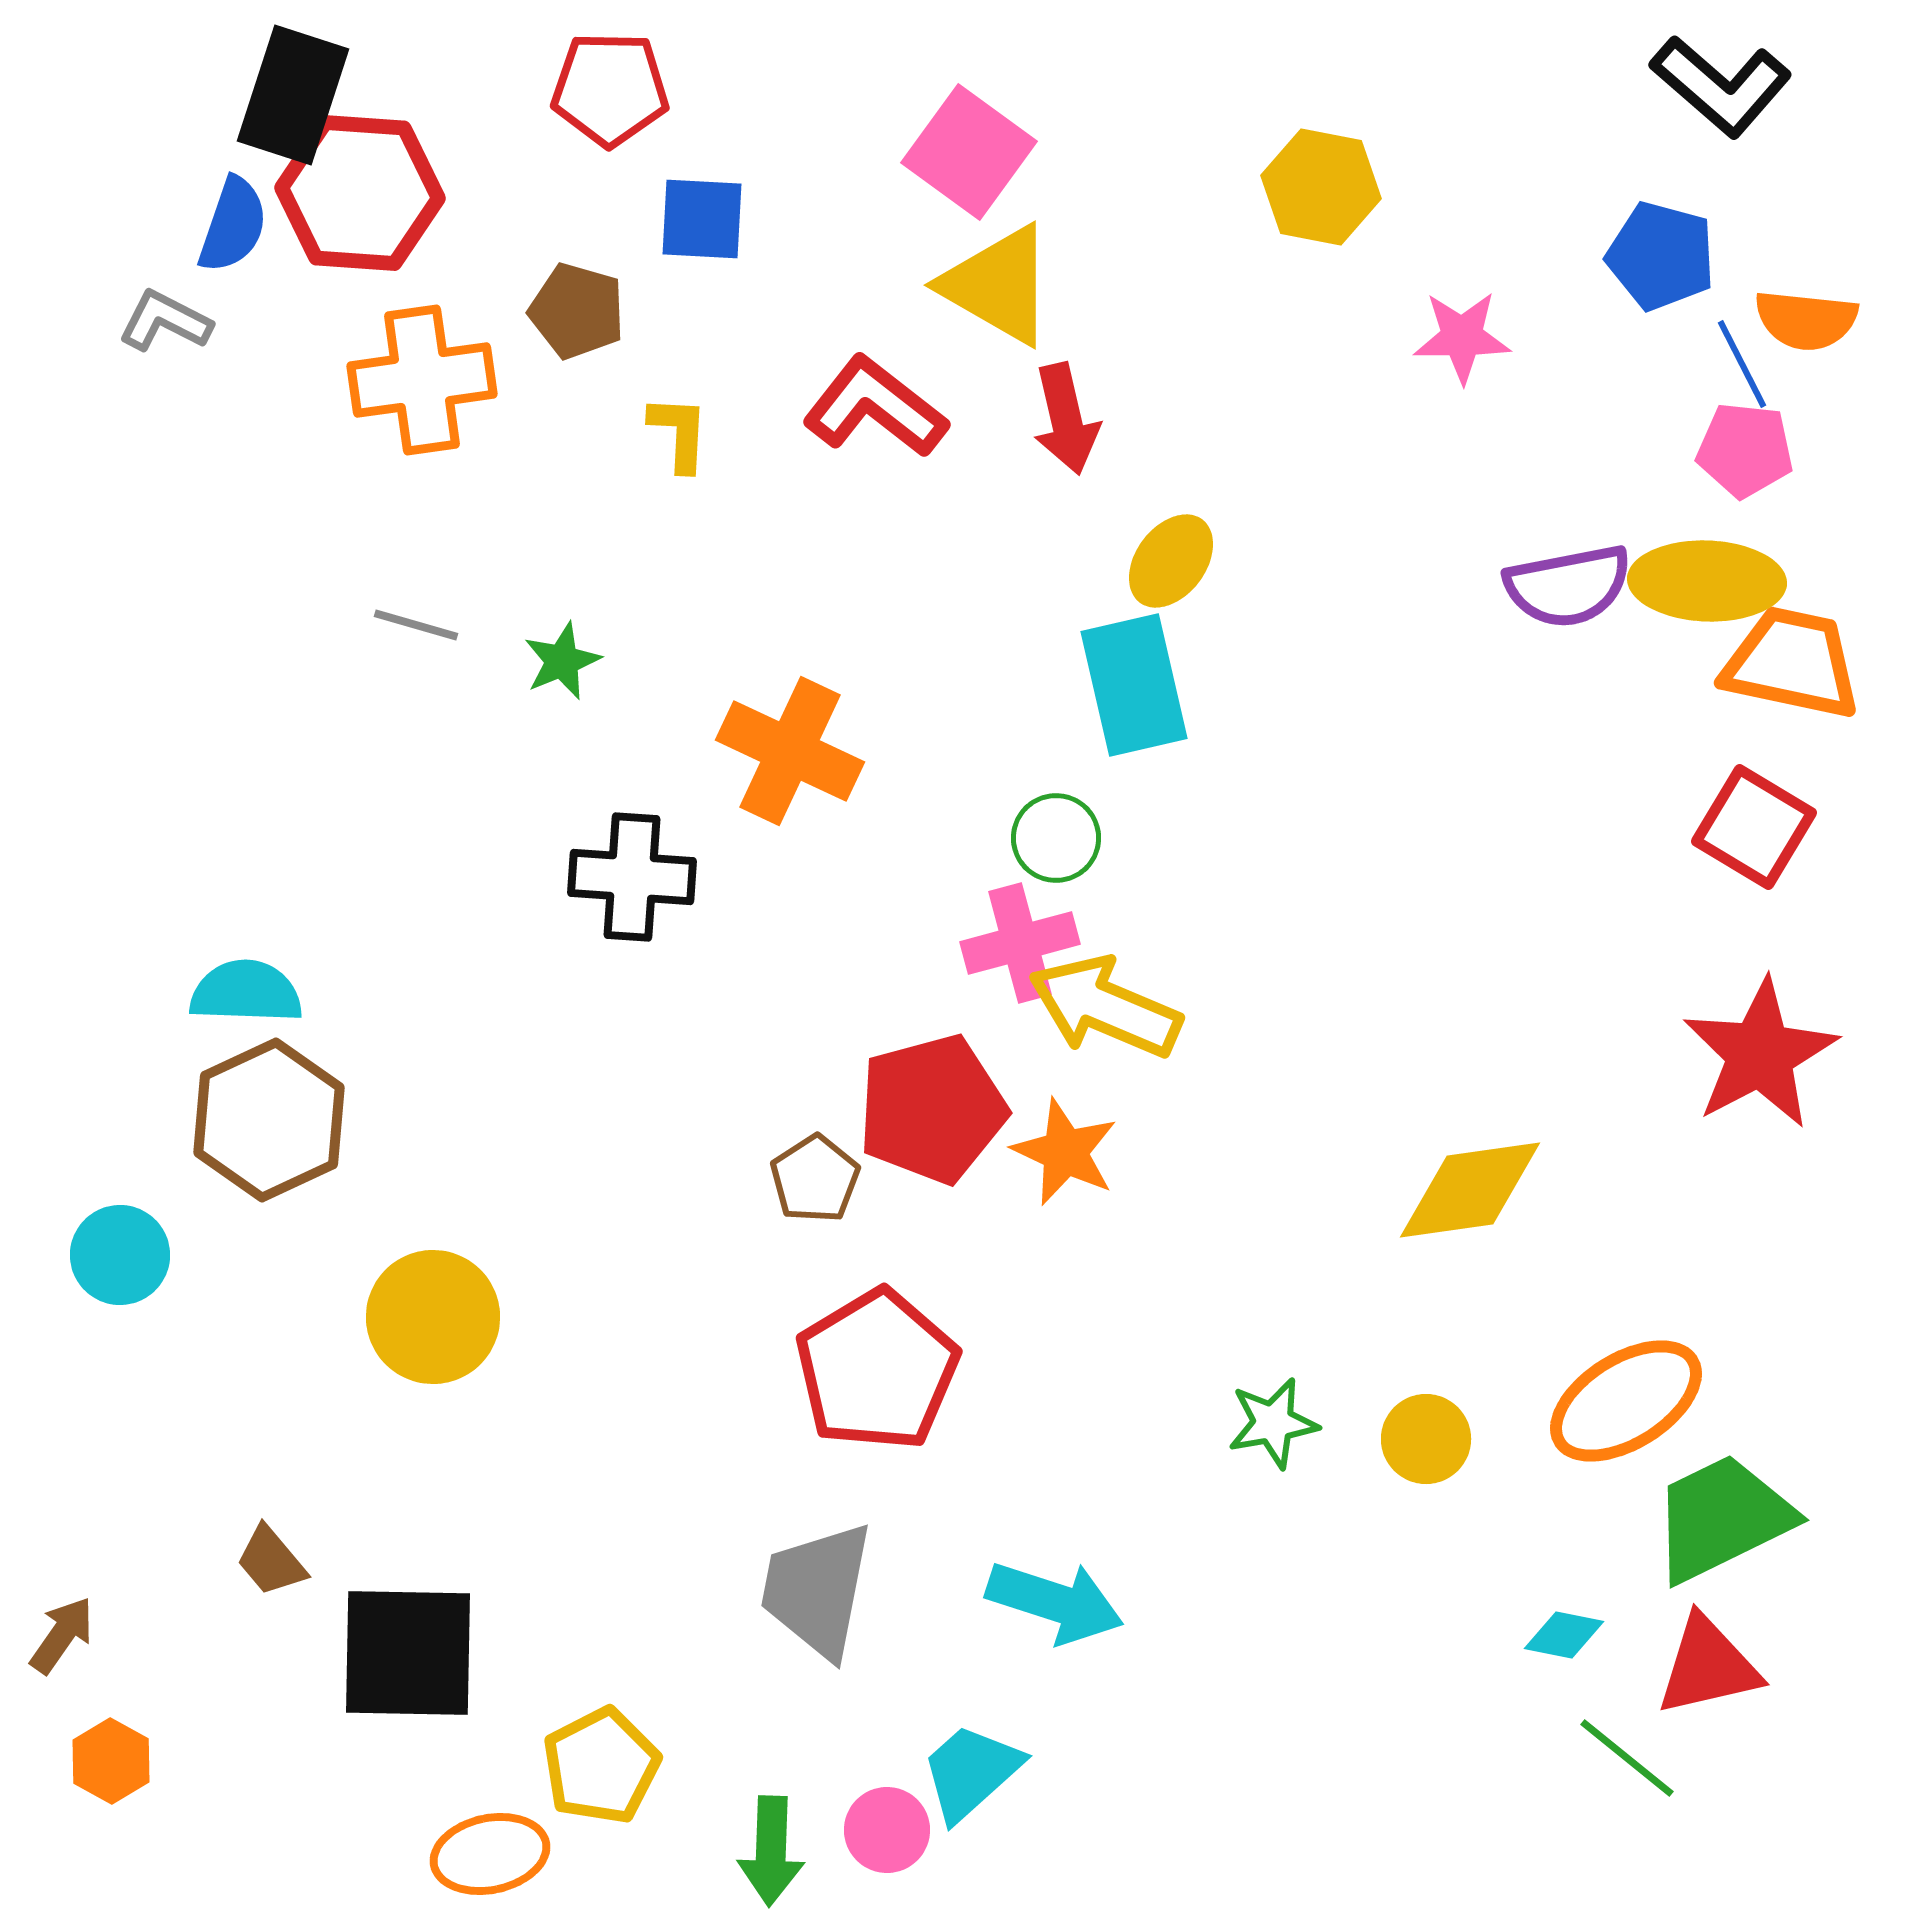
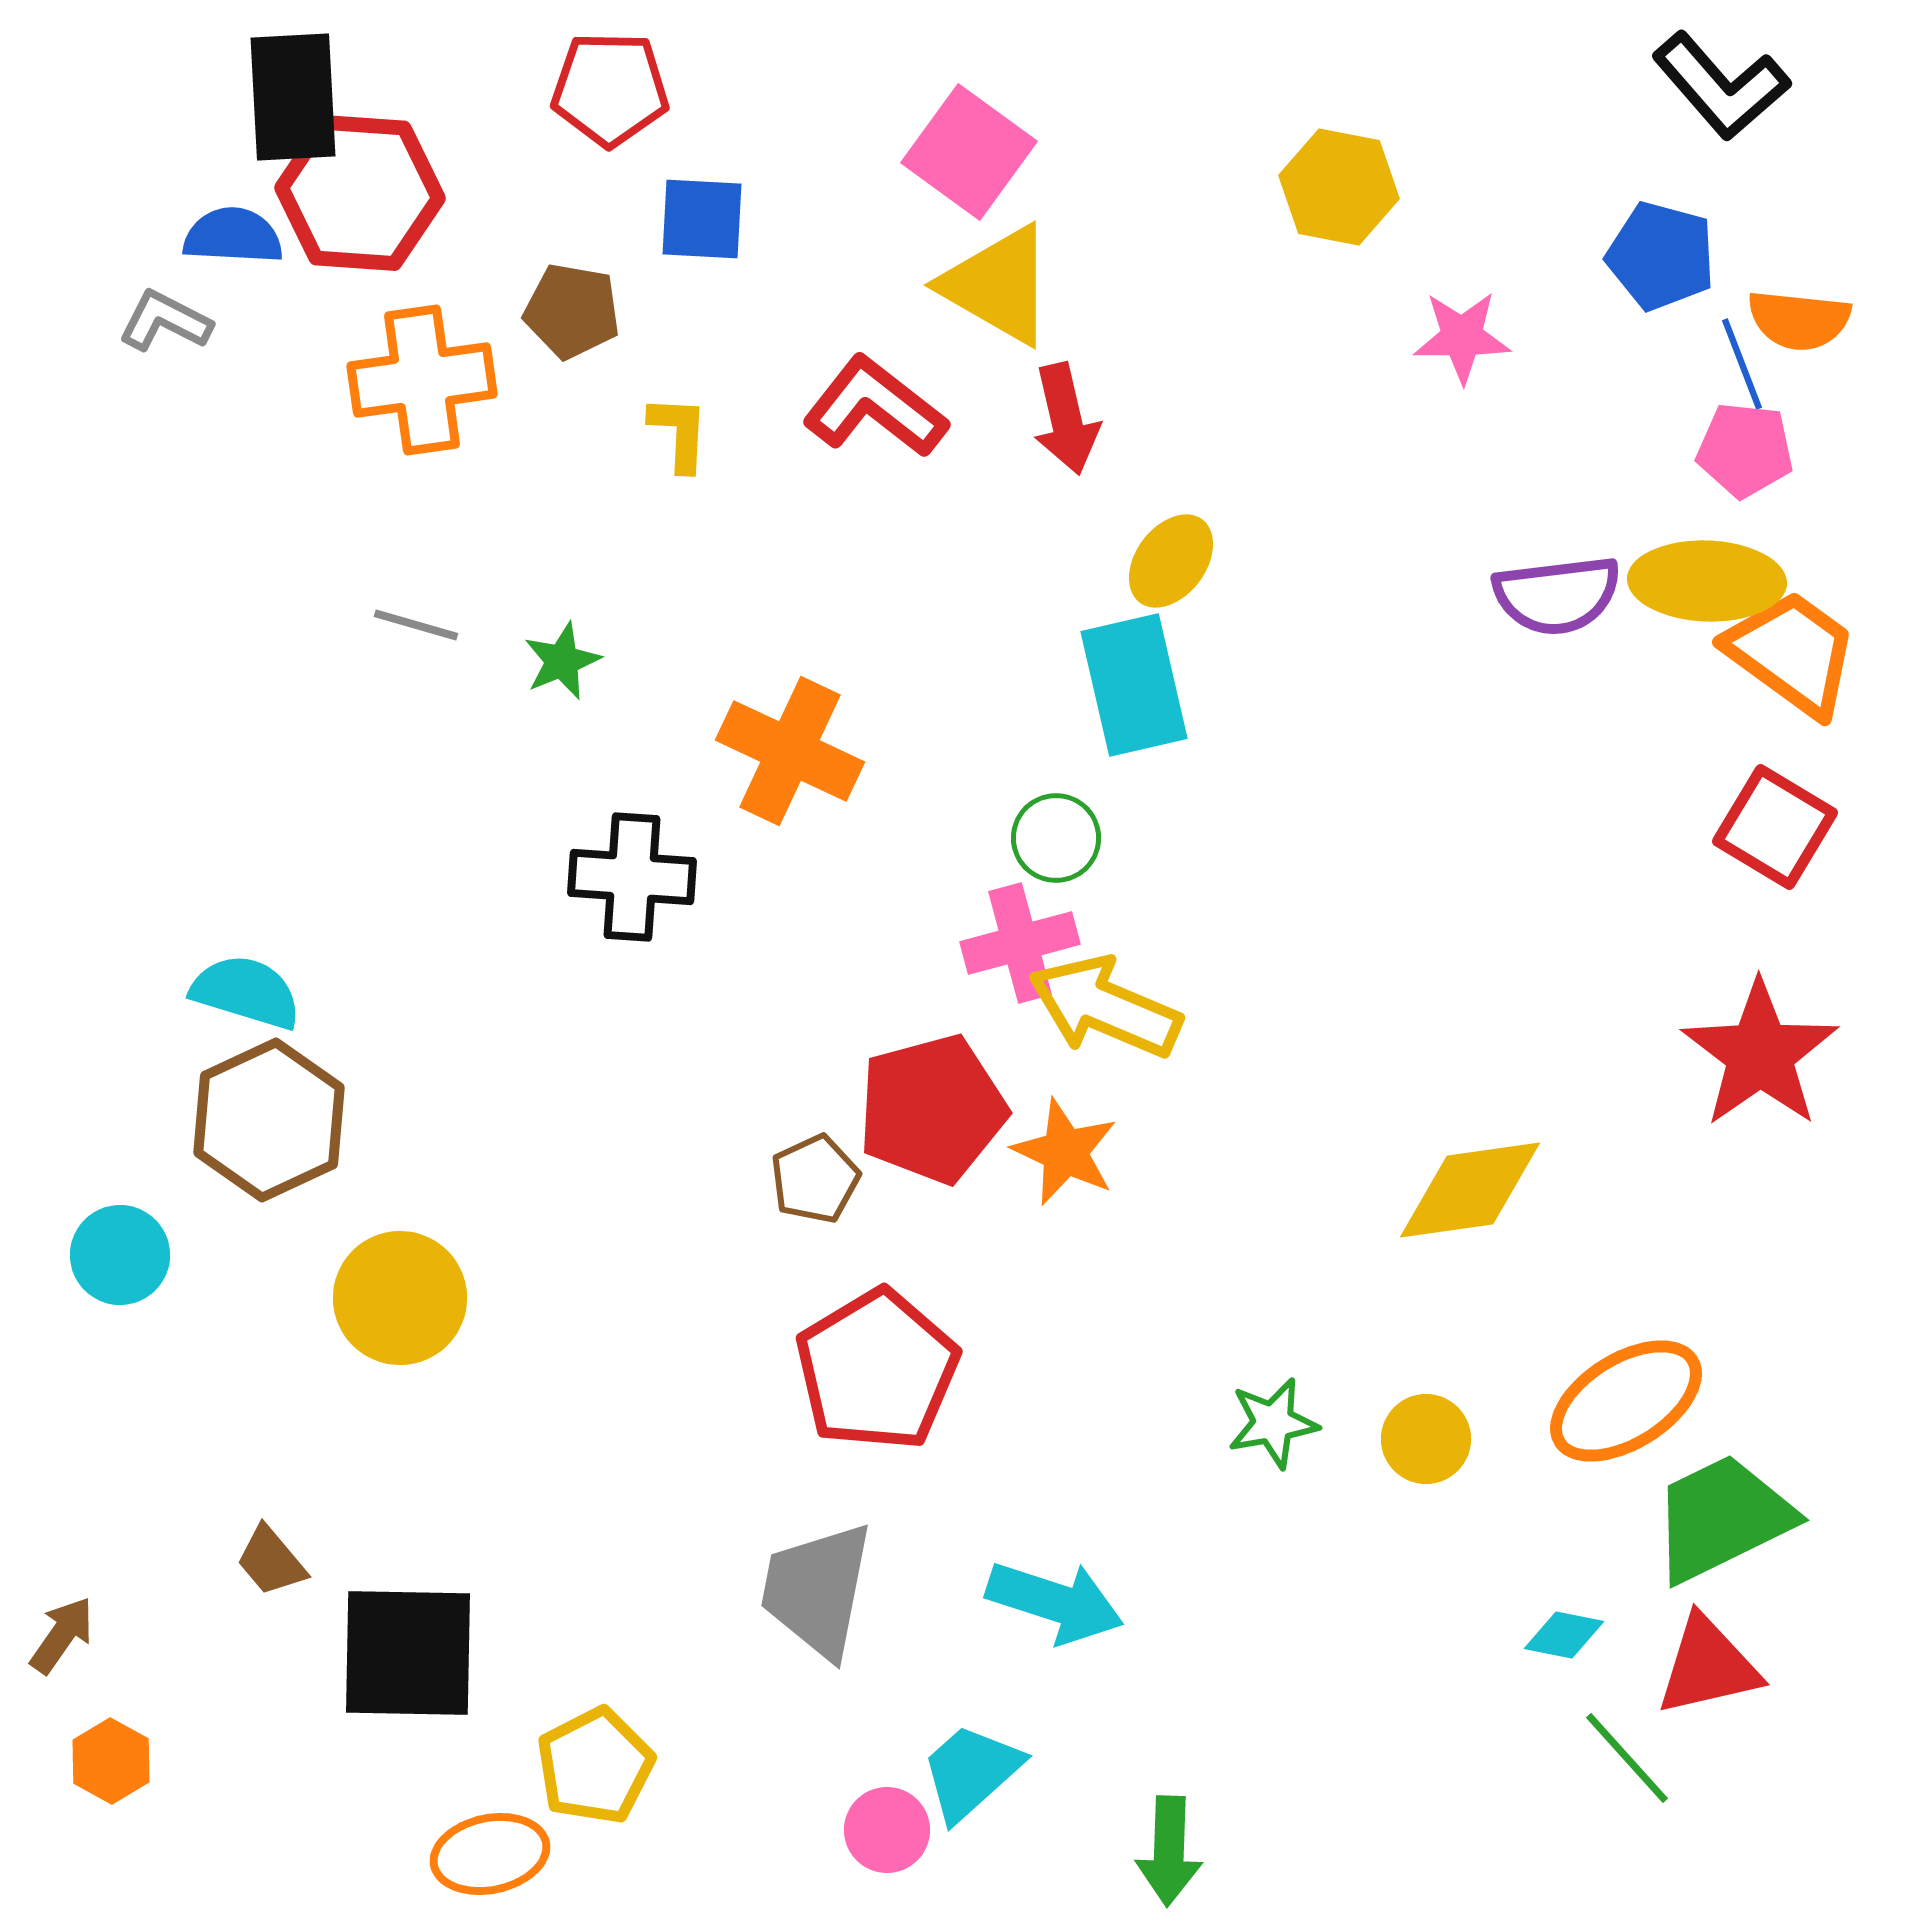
black L-shape at (1721, 86): rotated 8 degrees clockwise
black rectangle at (293, 95): moved 2 px down; rotated 21 degrees counterclockwise
yellow hexagon at (1321, 187): moved 18 px right
blue semicircle at (233, 225): moved 11 px down; rotated 106 degrees counterclockwise
brown pentagon at (577, 311): moved 5 px left; rotated 6 degrees counterclockwise
orange semicircle at (1806, 320): moved 7 px left
blue line at (1742, 364): rotated 6 degrees clockwise
purple semicircle at (1568, 586): moved 11 px left, 9 px down; rotated 4 degrees clockwise
orange trapezoid at (1792, 663): moved 10 px up; rotated 24 degrees clockwise
red square at (1754, 827): moved 21 px right
cyan semicircle at (246, 992): rotated 15 degrees clockwise
red star at (1760, 1054): rotated 7 degrees counterclockwise
brown pentagon at (815, 1179): rotated 8 degrees clockwise
yellow circle at (433, 1317): moved 33 px left, 19 px up
green line at (1627, 1758): rotated 9 degrees clockwise
yellow pentagon at (601, 1766): moved 6 px left
green arrow at (771, 1851): moved 398 px right
